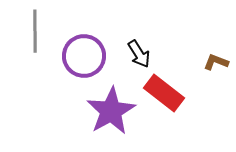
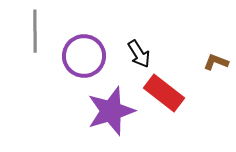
purple star: rotated 12 degrees clockwise
